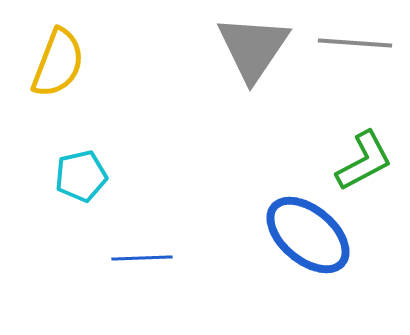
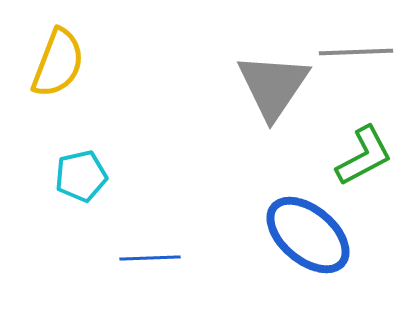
gray line: moved 1 px right, 9 px down; rotated 6 degrees counterclockwise
gray triangle: moved 20 px right, 38 px down
green L-shape: moved 5 px up
blue line: moved 8 px right
